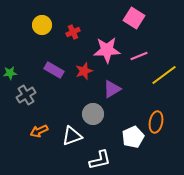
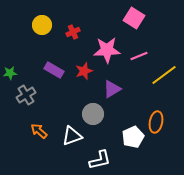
orange arrow: rotated 66 degrees clockwise
